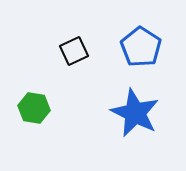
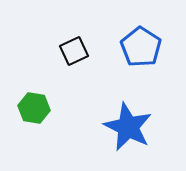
blue star: moved 7 px left, 14 px down
